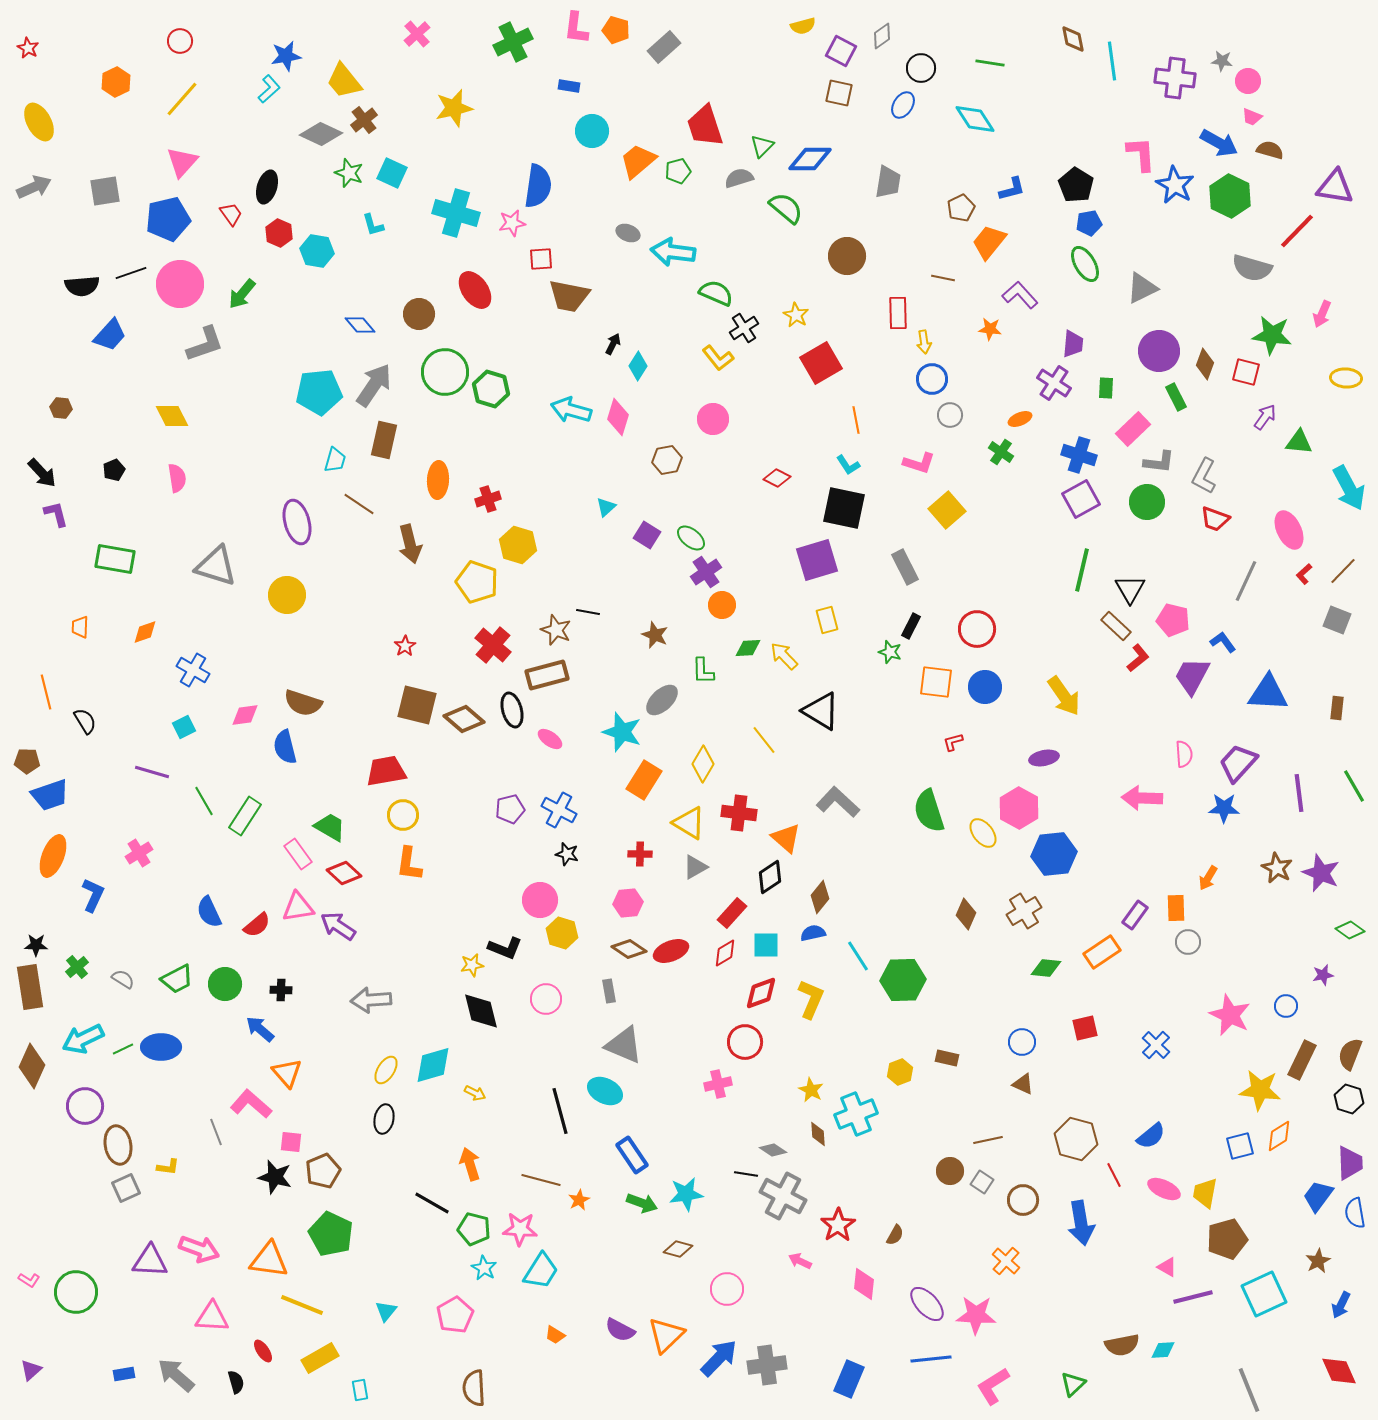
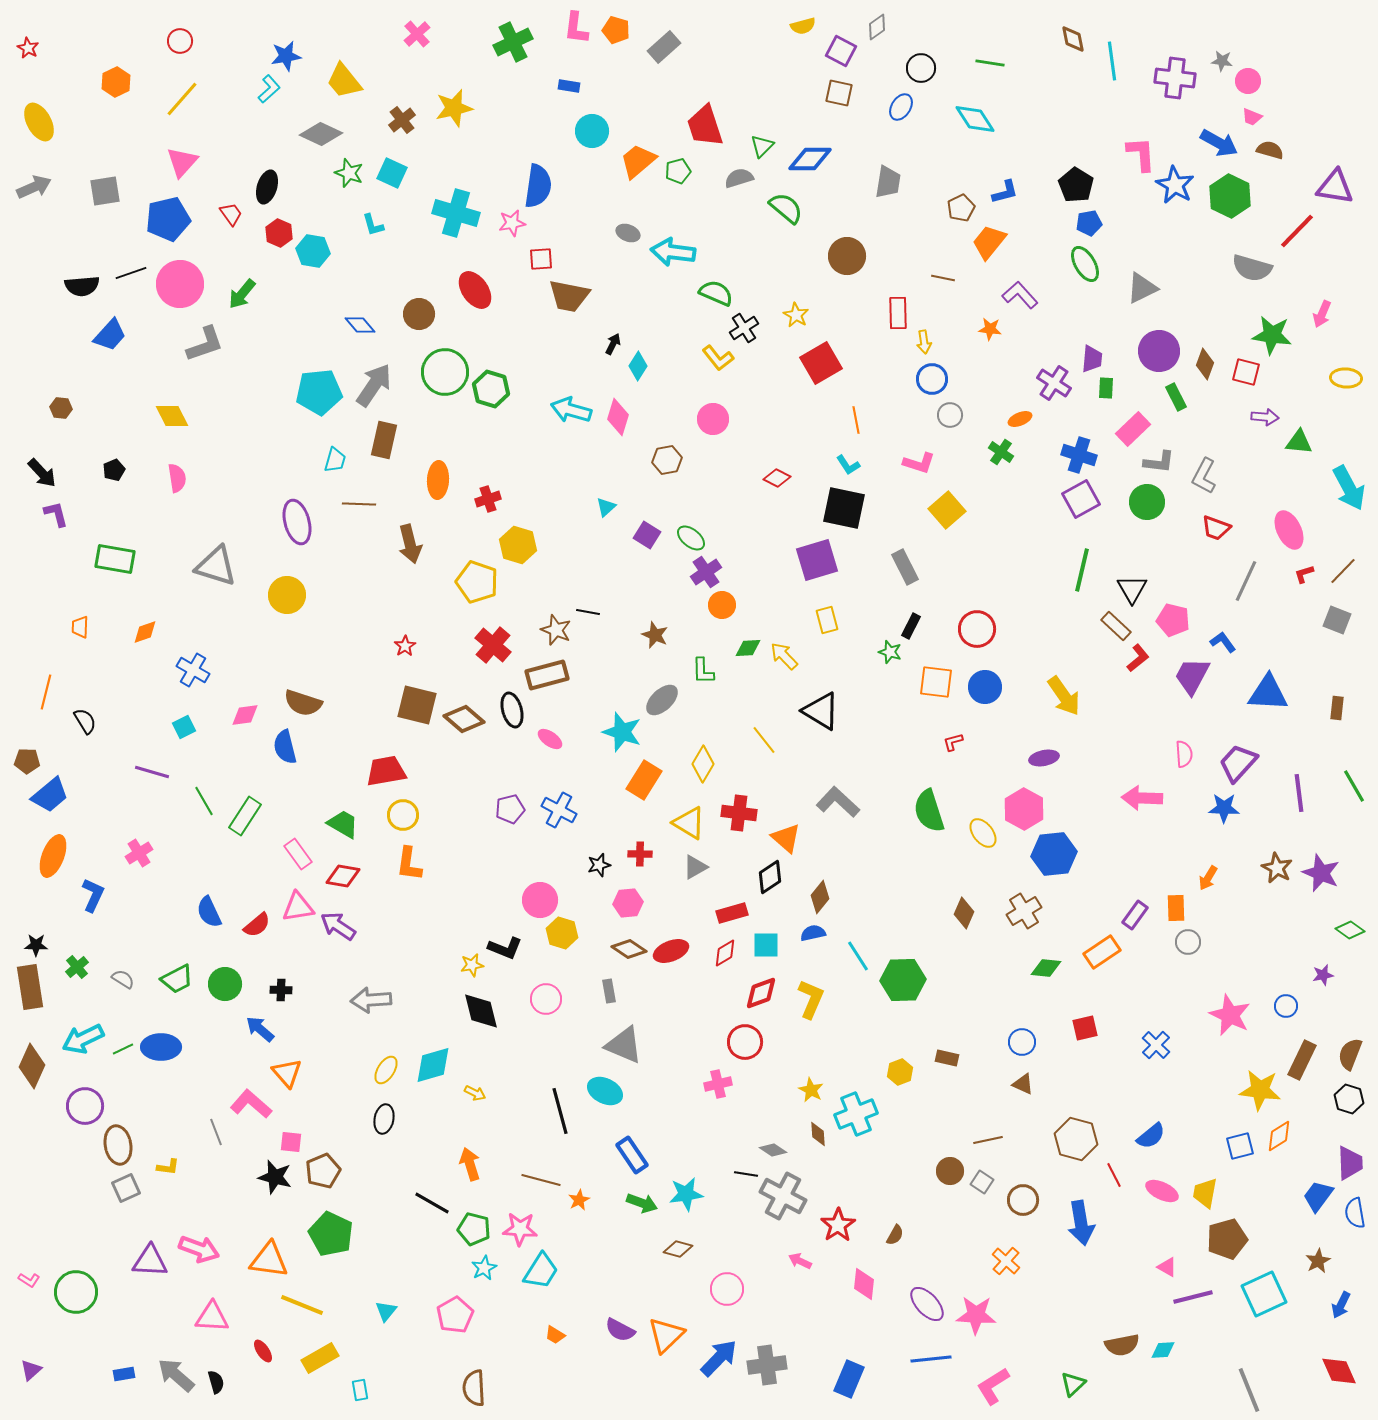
gray diamond at (882, 36): moved 5 px left, 9 px up
blue ellipse at (903, 105): moved 2 px left, 2 px down
brown cross at (364, 120): moved 38 px right
blue L-shape at (1012, 189): moved 7 px left, 3 px down
cyan hexagon at (317, 251): moved 4 px left
purple trapezoid at (1073, 344): moved 19 px right, 15 px down
purple arrow at (1265, 417): rotated 60 degrees clockwise
brown line at (359, 504): rotated 32 degrees counterclockwise
red trapezoid at (1215, 519): moved 1 px right, 9 px down
red L-shape at (1304, 574): rotated 25 degrees clockwise
black triangle at (1130, 589): moved 2 px right
orange line at (46, 692): rotated 28 degrees clockwise
blue trapezoid at (50, 795): rotated 21 degrees counterclockwise
pink hexagon at (1019, 808): moved 5 px right, 1 px down
green trapezoid at (330, 827): moved 13 px right, 3 px up
black star at (567, 854): moved 32 px right, 11 px down; rotated 30 degrees counterclockwise
red diamond at (344, 873): moved 1 px left, 3 px down; rotated 32 degrees counterclockwise
red rectangle at (732, 913): rotated 32 degrees clockwise
brown diamond at (966, 914): moved 2 px left, 1 px up
pink ellipse at (1164, 1189): moved 2 px left, 2 px down
cyan star at (484, 1268): rotated 15 degrees clockwise
black semicircle at (236, 1382): moved 20 px left
